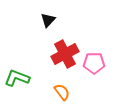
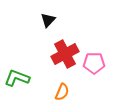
orange semicircle: rotated 60 degrees clockwise
